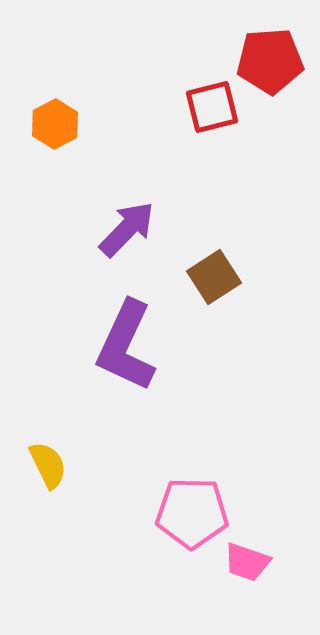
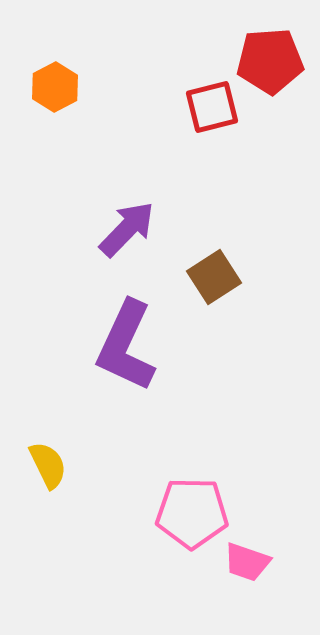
orange hexagon: moved 37 px up
